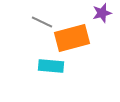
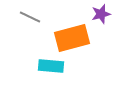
purple star: moved 1 px left, 1 px down
gray line: moved 12 px left, 5 px up
